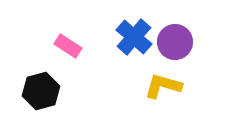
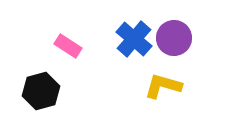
blue cross: moved 2 px down
purple circle: moved 1 px left, 4 px up
